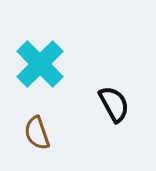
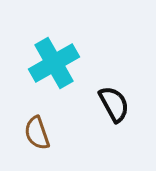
cyan cross: moved 14 px right, 1 px up; rotated 15 degrees clockwise
